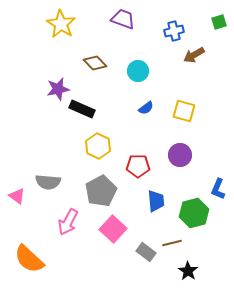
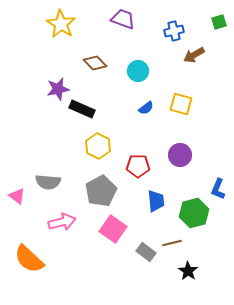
yellow square: moved 3 px left, 7 px up
pink arrow: moved 6 px left; rotated 132 degrees counterclockwise
pink square: rotated 8 degrees counterclockwise
